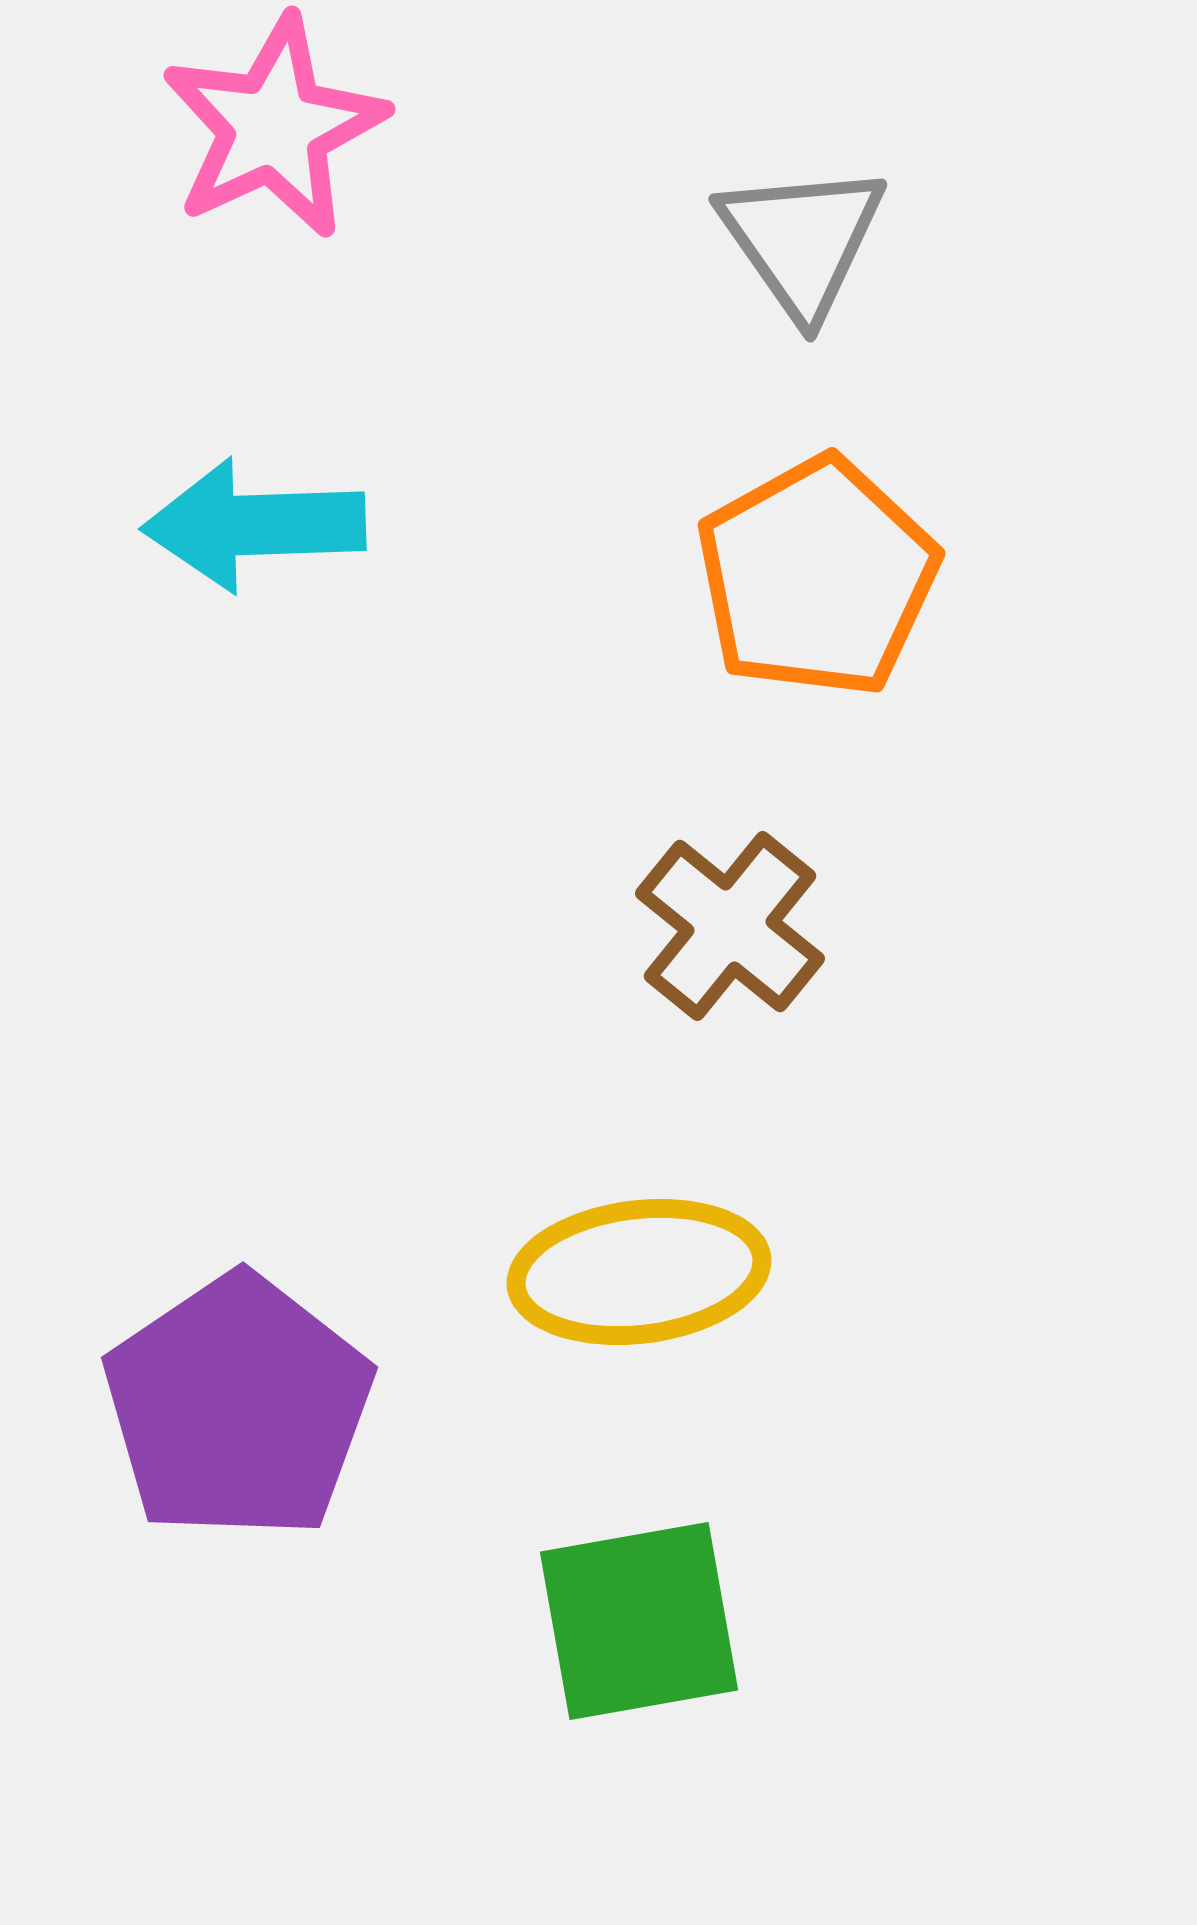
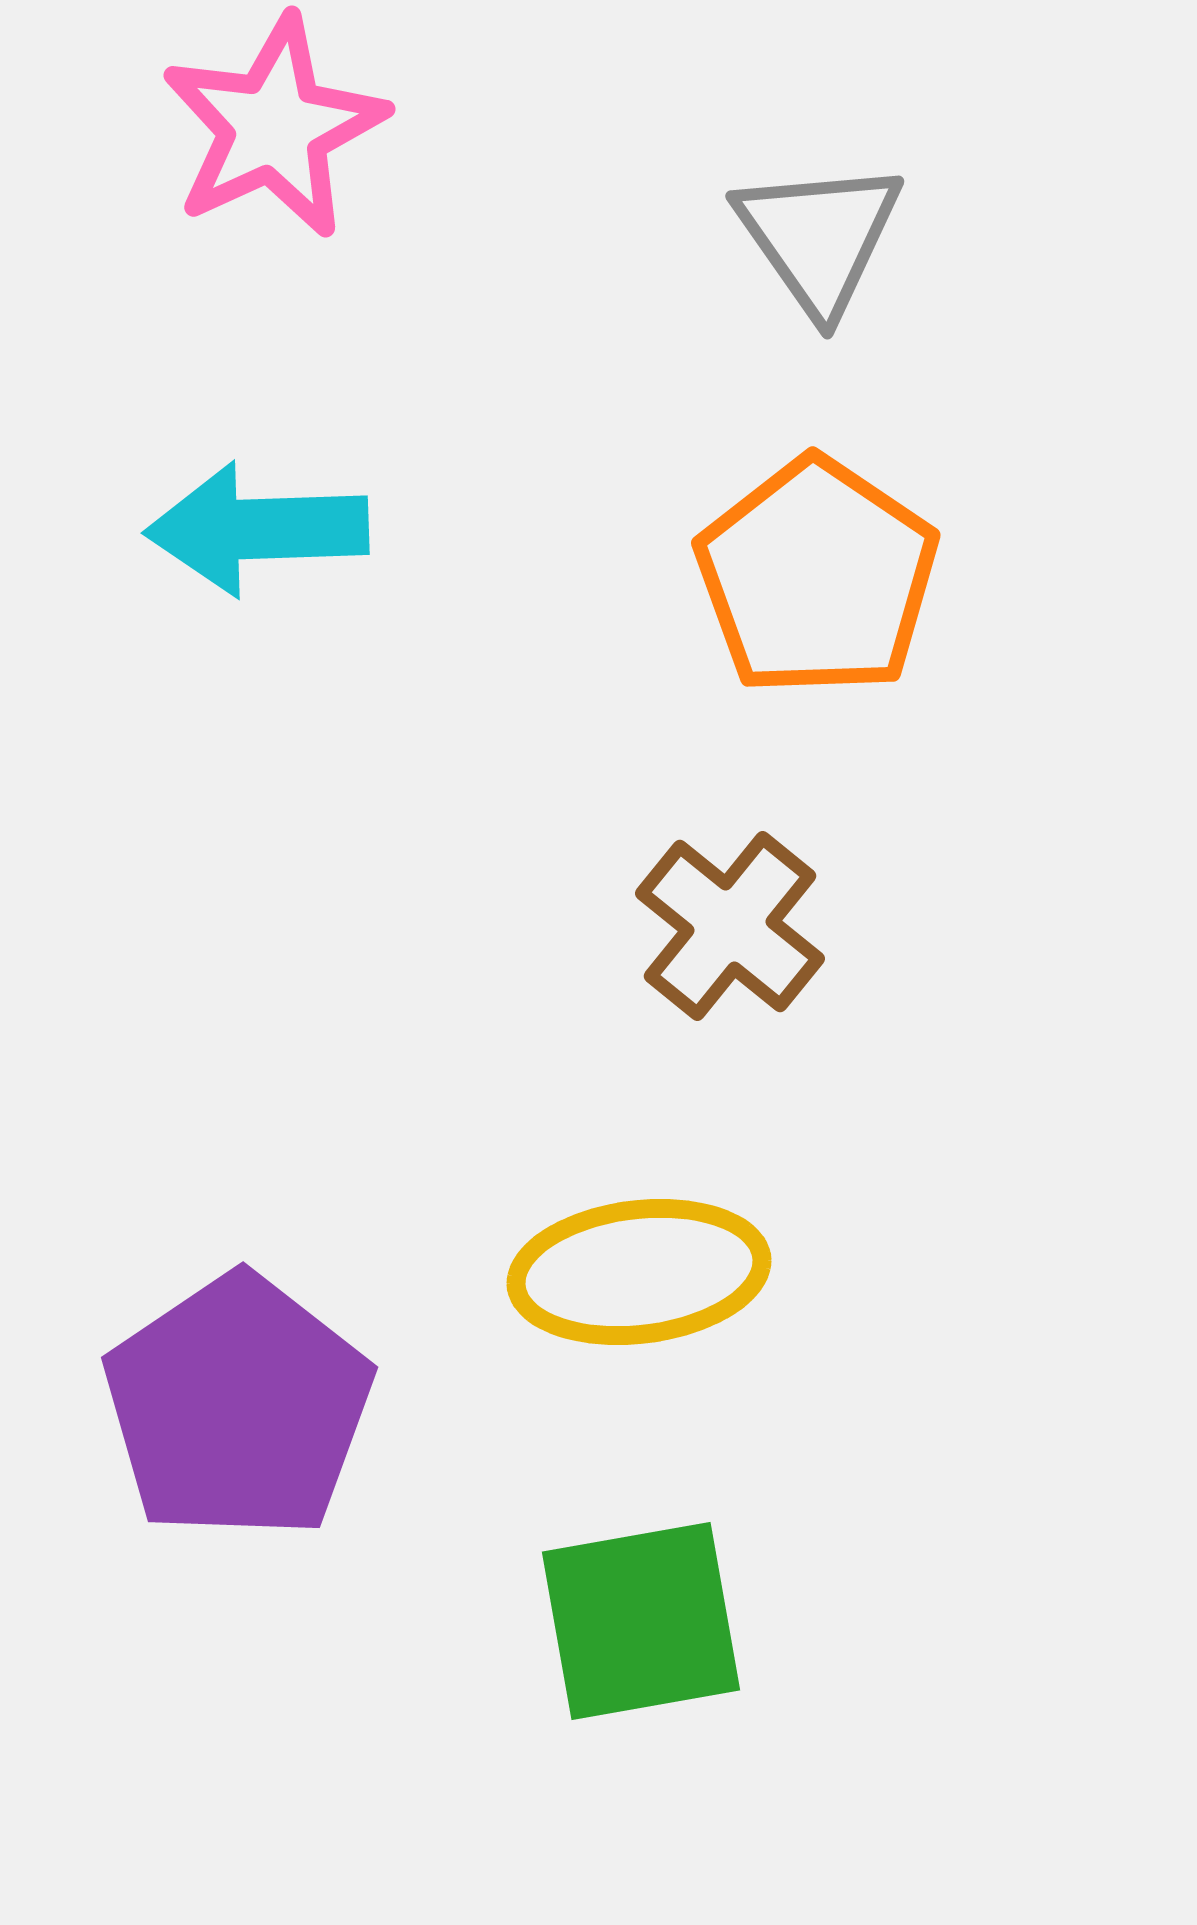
gray triangle: moved 17 px right, 3 px up
cyan arrow: moved 3 px right, 4 px down
orange pentagon: rotated 9 degrees counterclockwise
green square: moved 2 px right
